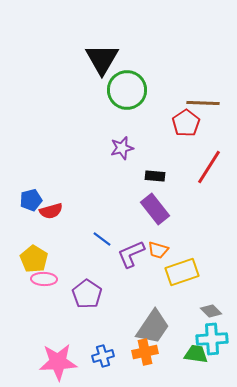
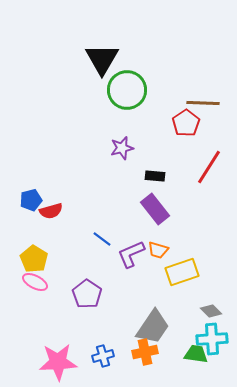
pink ellipse: moved 9 px left, 3 px down; rotated 25 degrees clockwise
